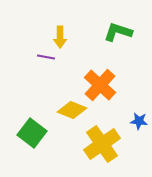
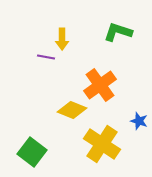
yellow arrow: moved 2 px right, 2 px down
orange cross: rotated 12 degrees clockwise
blue star: rotated 12 degrees clockwise
green square: moved 19 px down
yellow cross: rotated 21 degrees counterclockwise
